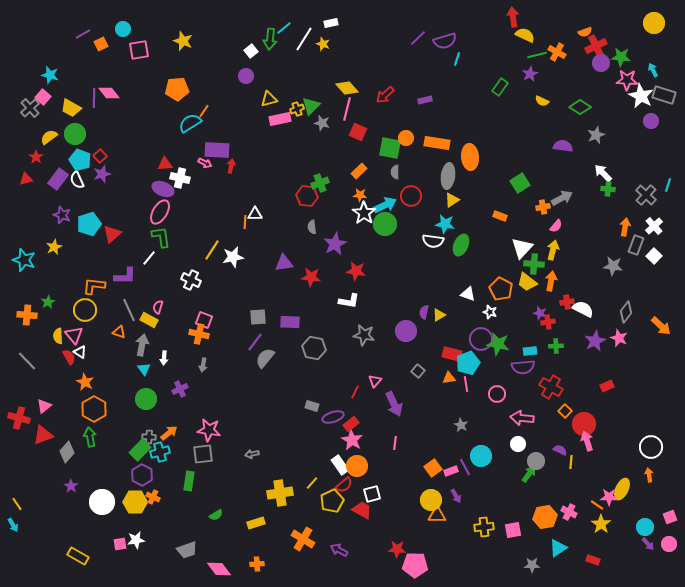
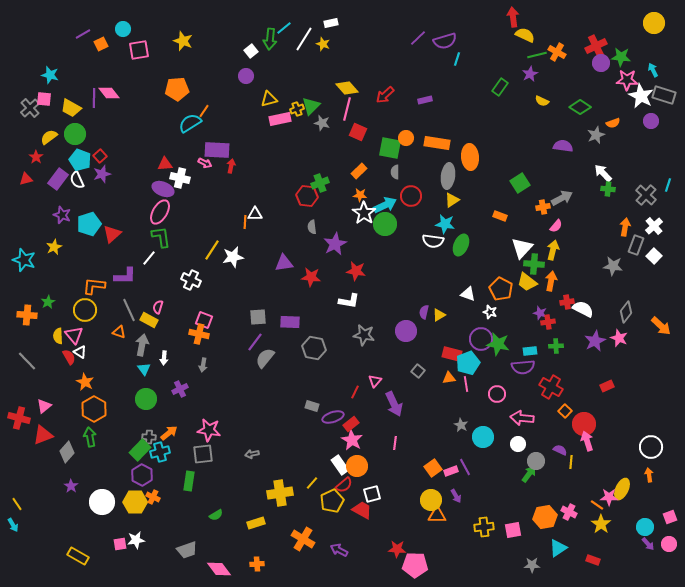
orange semicircle at (585, 32): moved 28 px right, 91 px down
pink square at (43, 97): moved 1 px right, 2 px down; rotated 35 degrees counterclockwise
cyan circle at (481, 456): moved 2 px right, 19 px up
